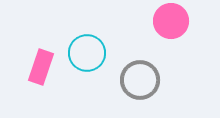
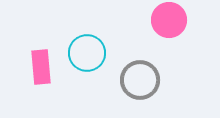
pink circle: moved 2 px left, 1 px up
pink rectangle: rotated 24 degrees counterclockwise
